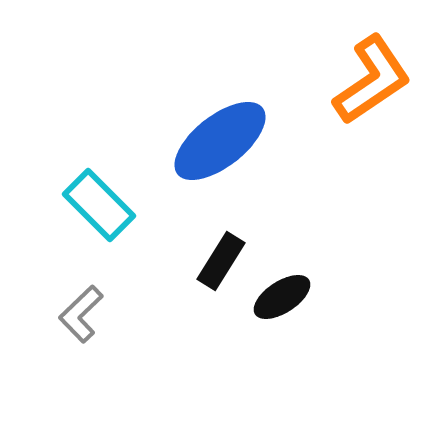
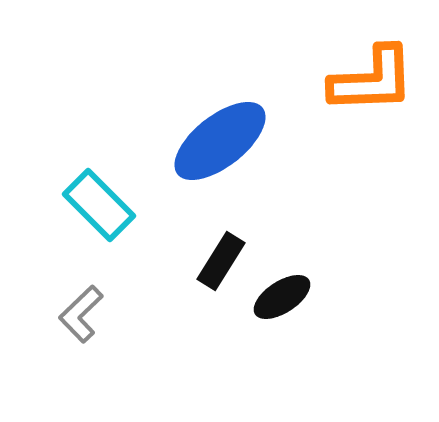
orange L-shape: rotated 32 degrees clockwise
